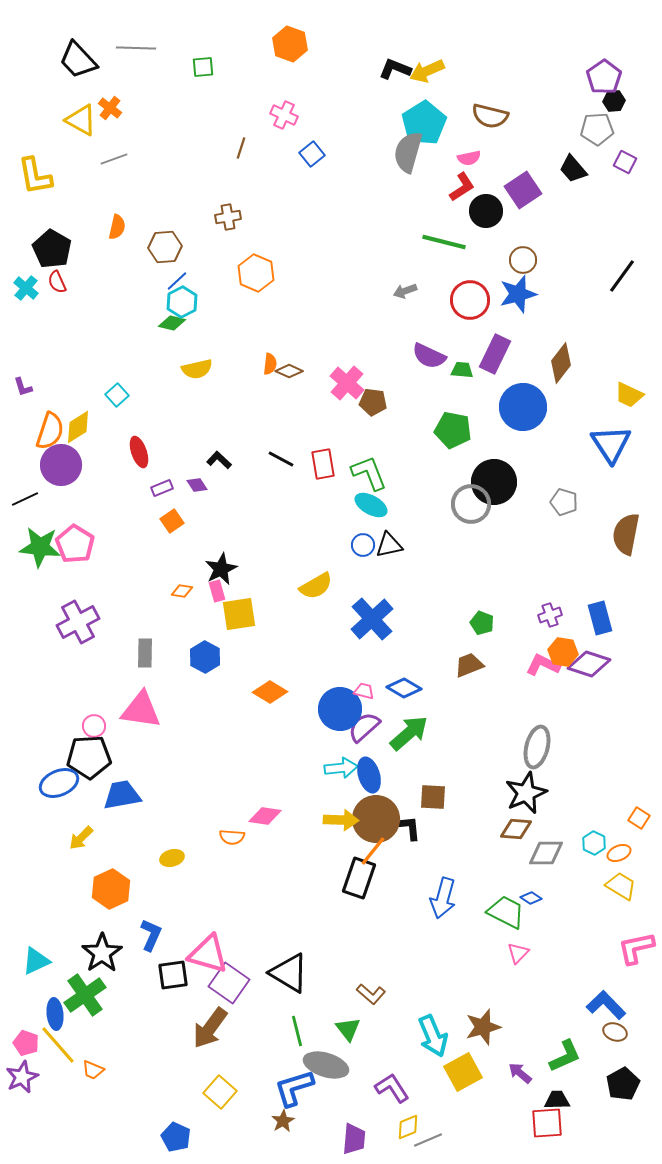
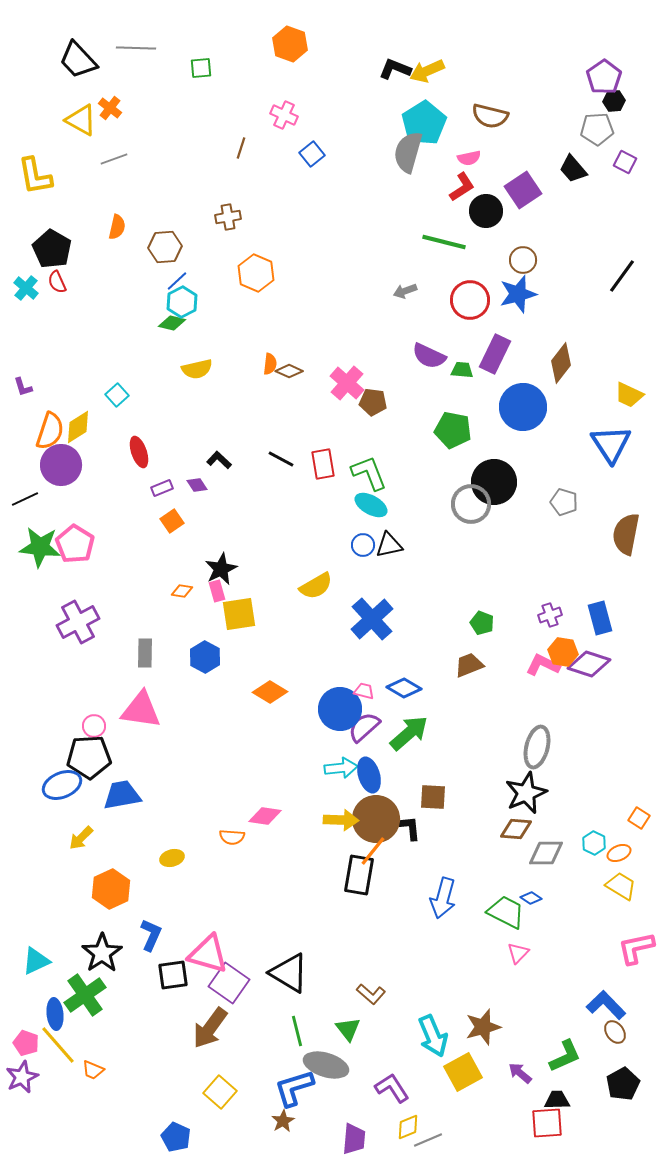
green square at (203, 67): moved 2 px left, 1 px down
blue ellipse at (59, 783): moved 3 px right, 2 px down
black rectangle at (359, 878): moved 3 px up; rotated 9 degrees counterclockwise
brown ellipse at (615, 1032): rotated 35 degrees clockwise
